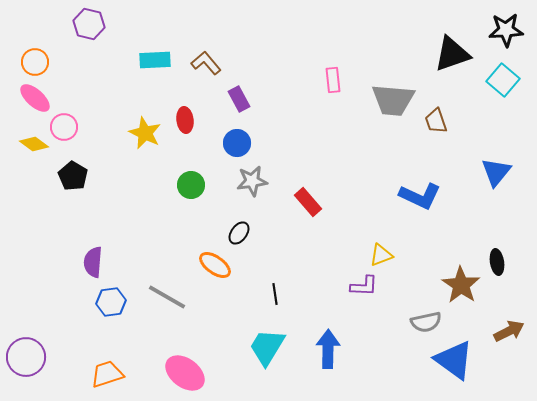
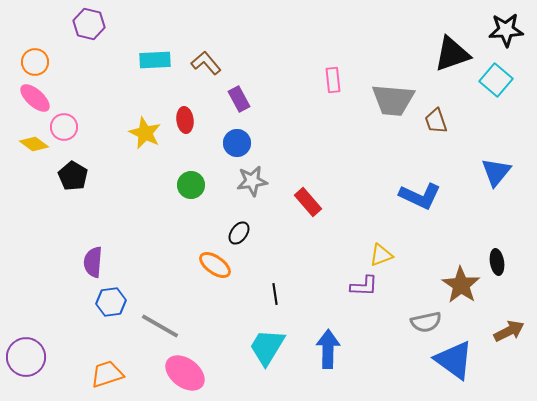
cyan square at (503, 80): moved 7 px left
gray line at (167, 297): moved 7 px left, 29 px down
